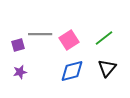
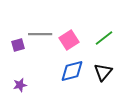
black triangle: moved 4 px left, 4 px down
purple star: moved 13 px down
